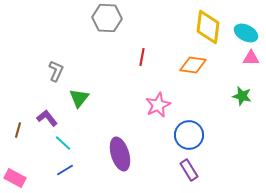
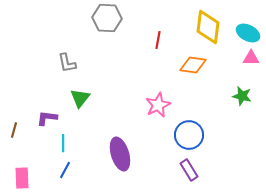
cyan ellipse: moved 2 px right
red line: moved 16 px right, 17 px up
gray L-shape: moved 11 px right, 8 px up; rotated 145 degrees clockwise
green triangle: moved 1 px right
purple L-shape: rotated 45 degrees counterclockwise
brown line: moved 4 px left
cyan line: rotated 48 degrees clockwise
blue line: rotated 30 degrees counterclockwise
pink rectangle: moved 7 px right; rotated 60 degrees clockwise
